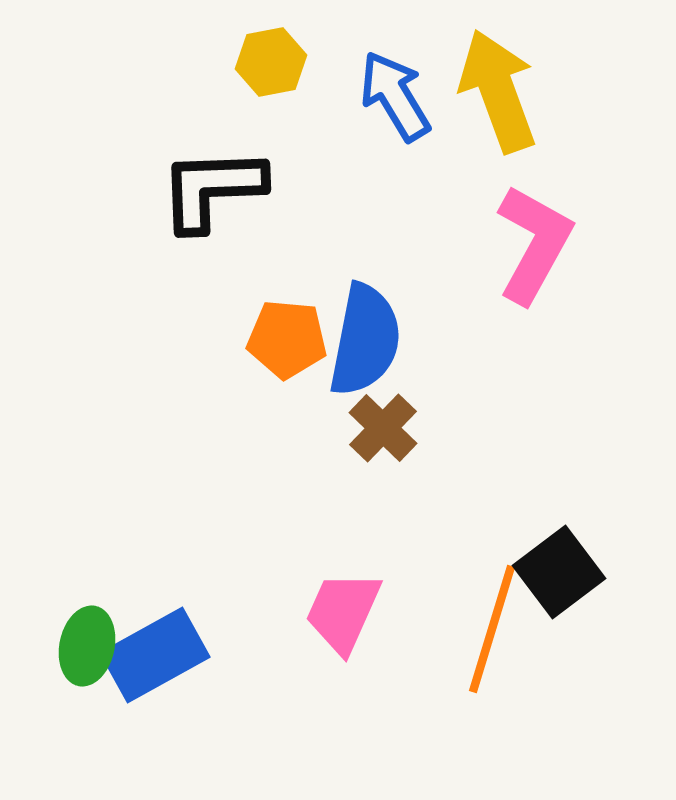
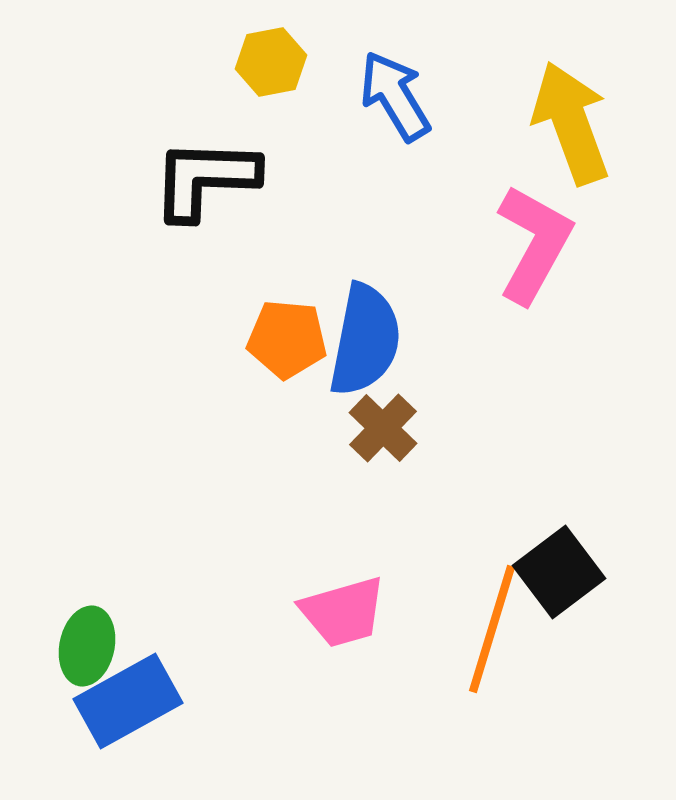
yellow arrow: moved 73 px right, 32 px down
black L-shape: moved 7 px left, 10 px up; rotated 4 degrees clockwise
pink trapezoid: rotated 130 degrees counterclockwise
blue rectangle: moved 27 px left, 46 px down
